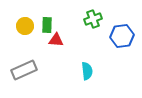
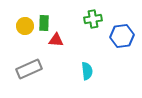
green cross: rotated 12 degrees clockwise
green rectangle: moved 3 px left, 2 px up
gray rectangle: moved 5 px right, 1 px up
